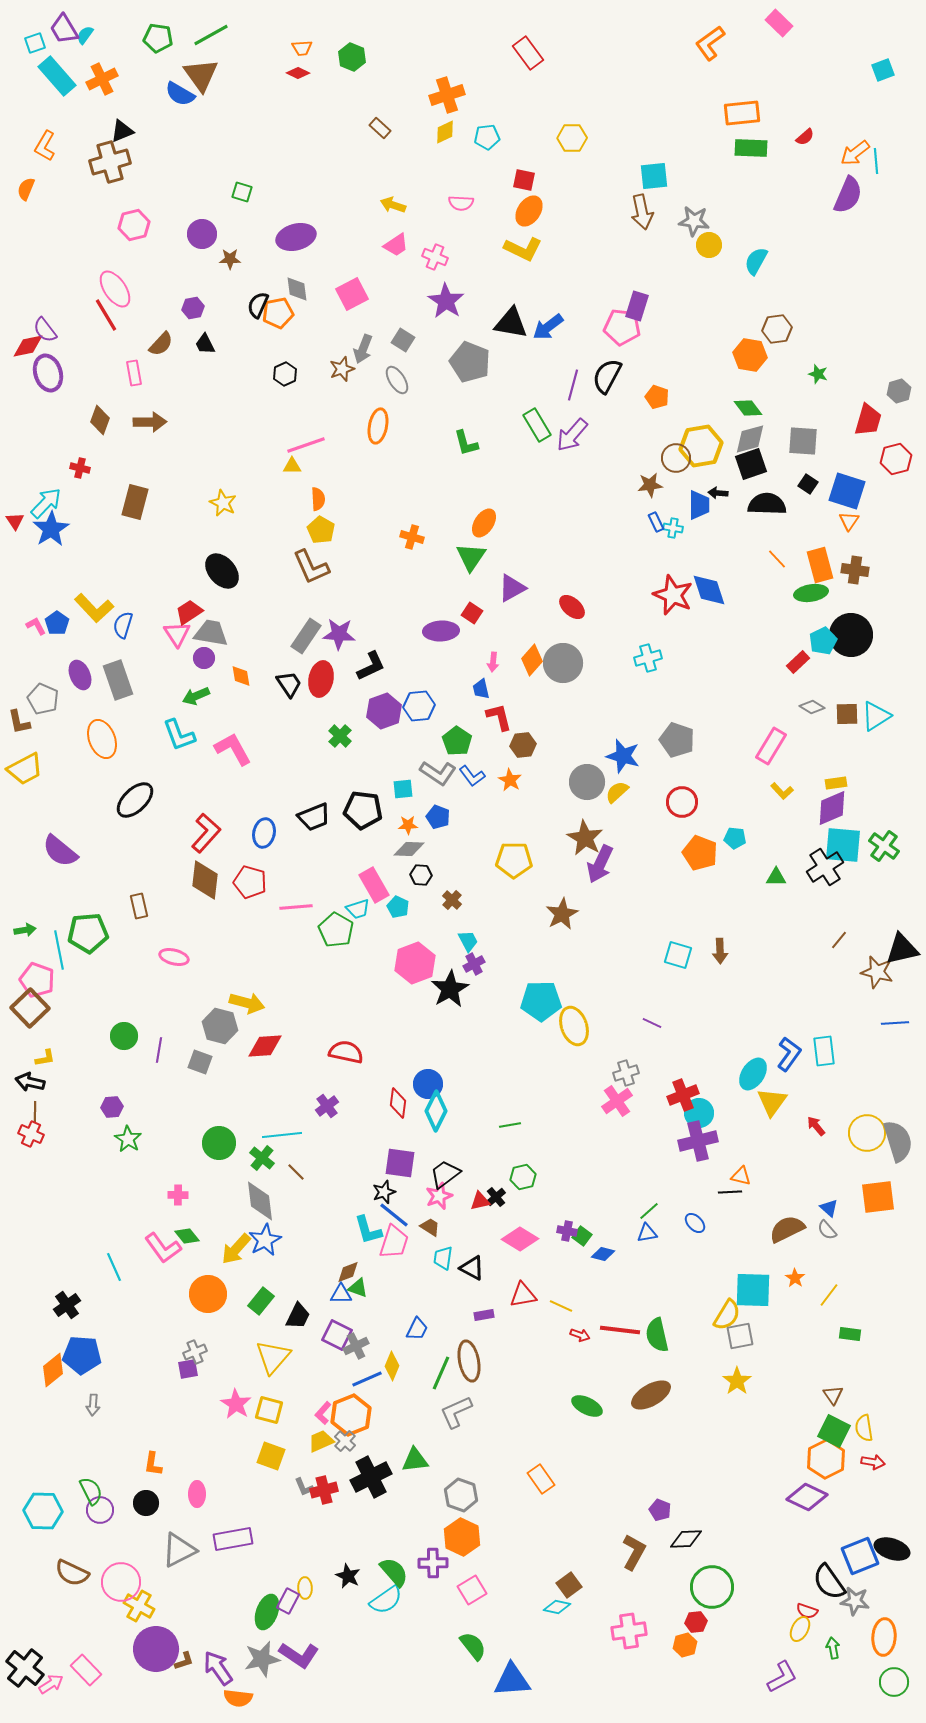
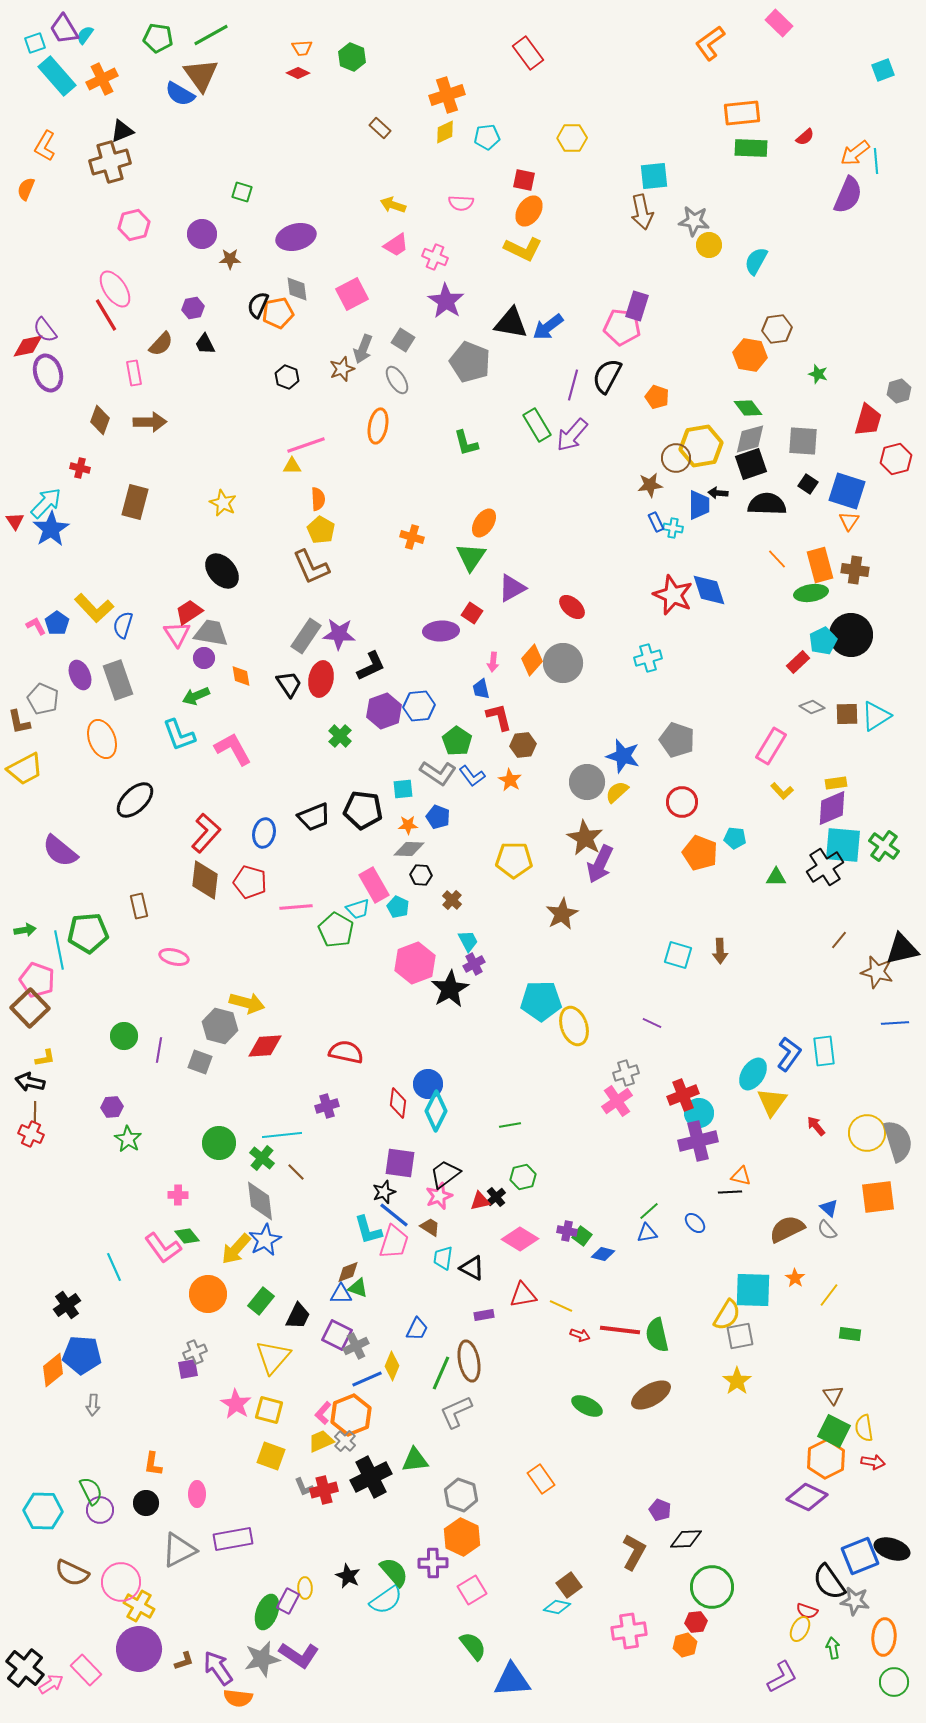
black hexagon at (285, 374): moved 2 px right, 3 px down; rotated 15 degrees counterclockwise
purple cross at (327, 1106): rotated 20 degrees clockwise
purple circle at (156, 1649): moved 17 px left
